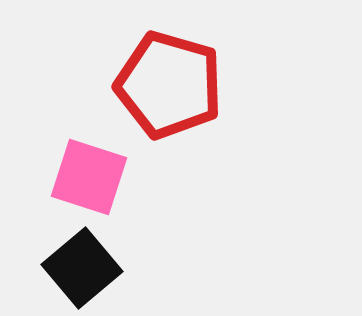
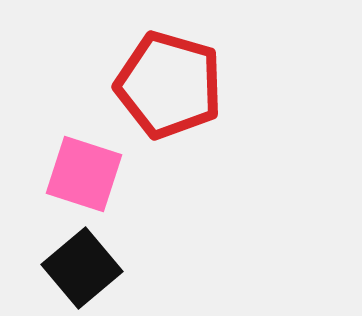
pink square: moved 5 px left, 3 px up
